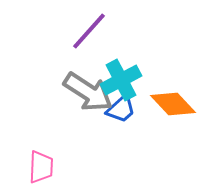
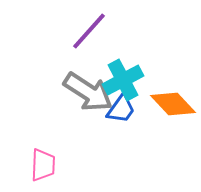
cyan cross: moved 2 px right
blue trapezoid: rotated 12 degrees counterclockwise
pink trapezoid: moved 2 px right, 2 px up
